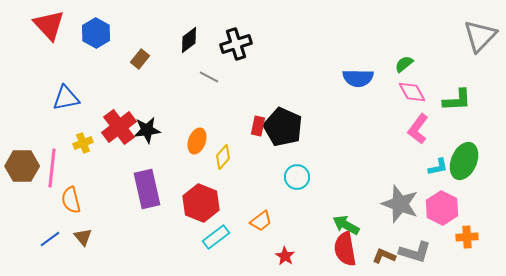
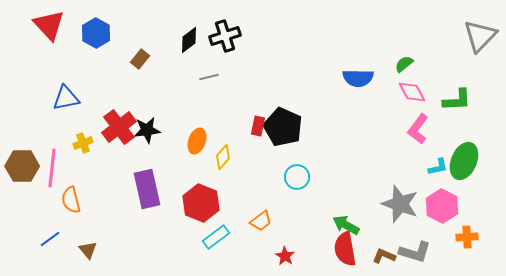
black cross: moved 11 px left, 8 px up
gray line: rotated 42 degrees counterclockwise
pink hexagon: moved 2 px up
brown triangle: moved 5 px right, 13 px down
